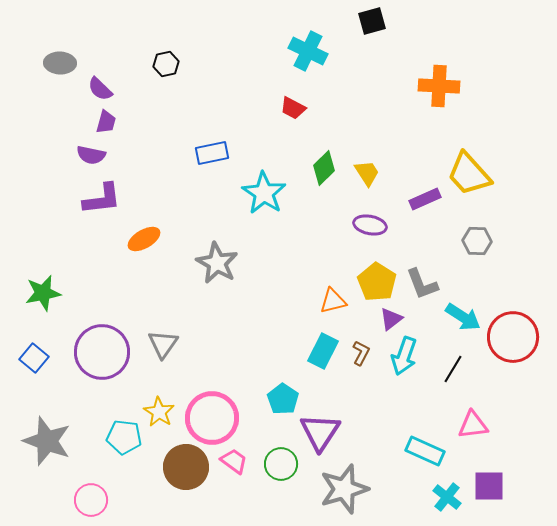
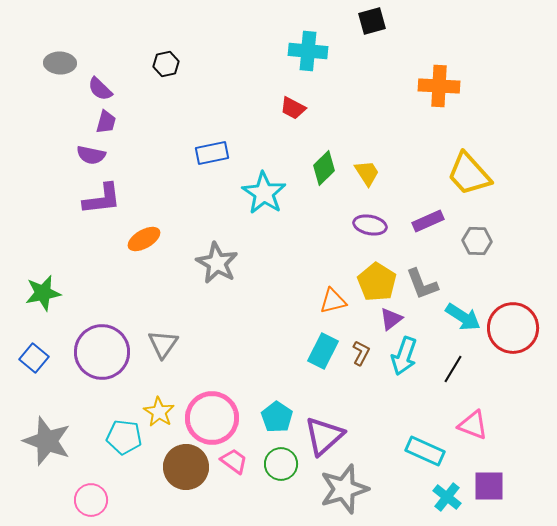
cyan cross at (308, 51): rotated 21 degrees counterclockwise
purple rectangle at (425, 199): moved 3 px right, 22 px down
red circle at (513, 337): moved 9 px up
cyan pentagon at (283, 399): moved 6 px left, 18 px down
pink triangle at (473, 425): rotated 28 degrees clockwise
purple triangle at (320, 432): moved 4 px right, 4 px down; rotated 15 degrees clockwise
